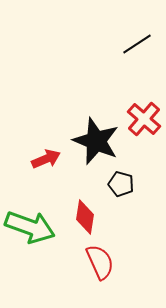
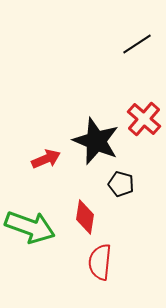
red semicircle: rotated 150 degrees counterclockwise
